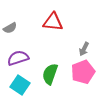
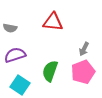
gray semicircle: rotated 40 degrees clockwise
purple semicircle: moved 3 px left, 3 px up
green semicircle: moved 3 px up
